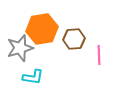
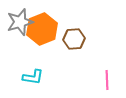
orange hexagon: rotated 12 degrees counterclockwise
gray star: moved 26 px up
pink line: moved 8 px right, 25 px down
